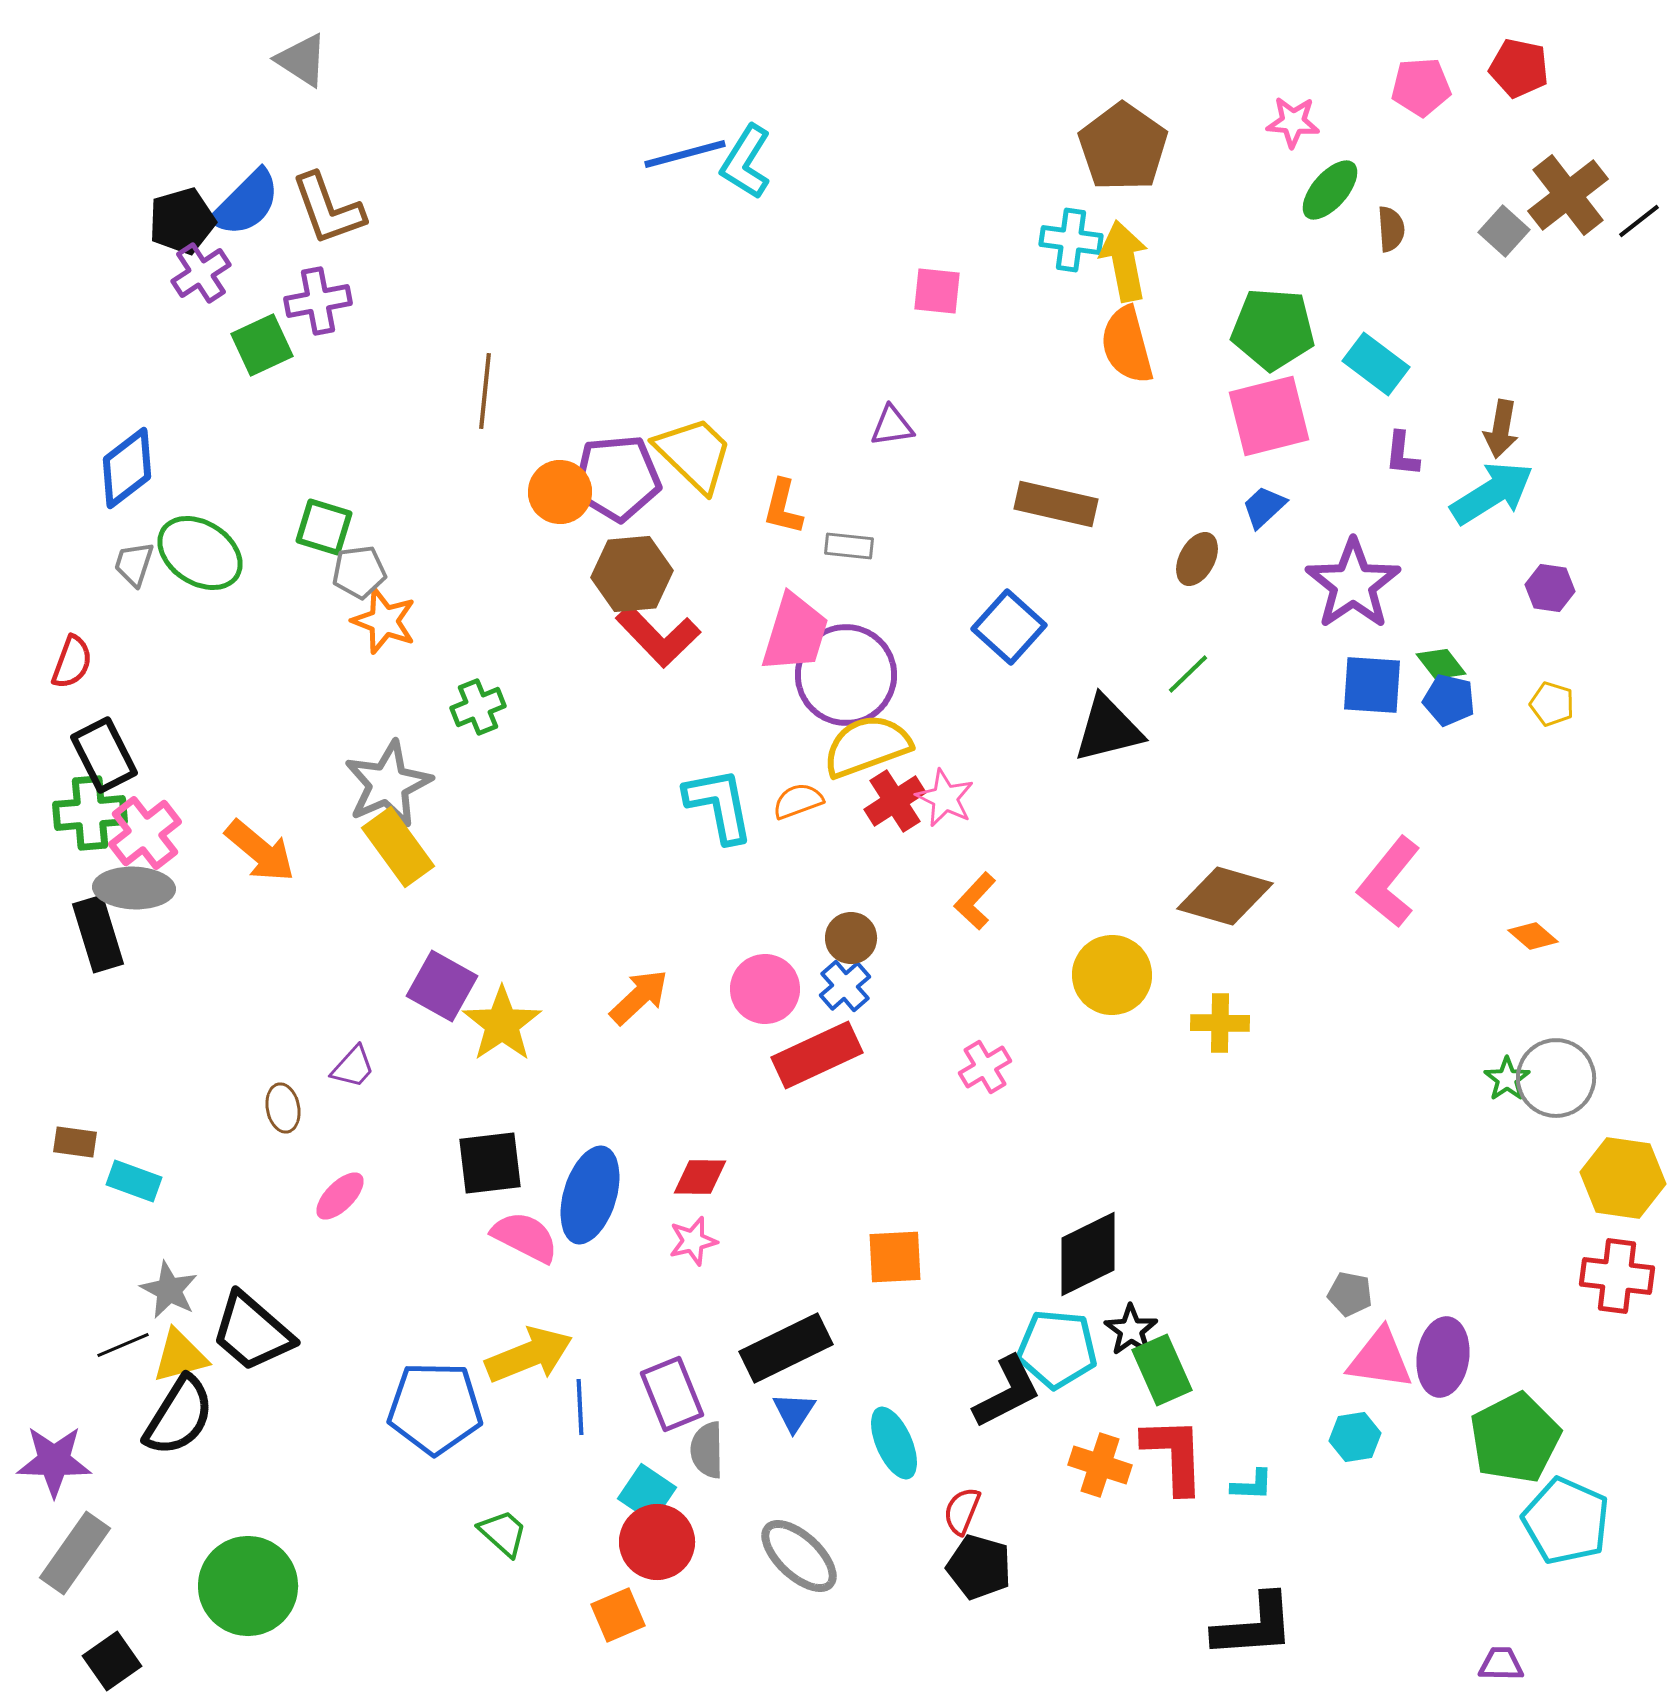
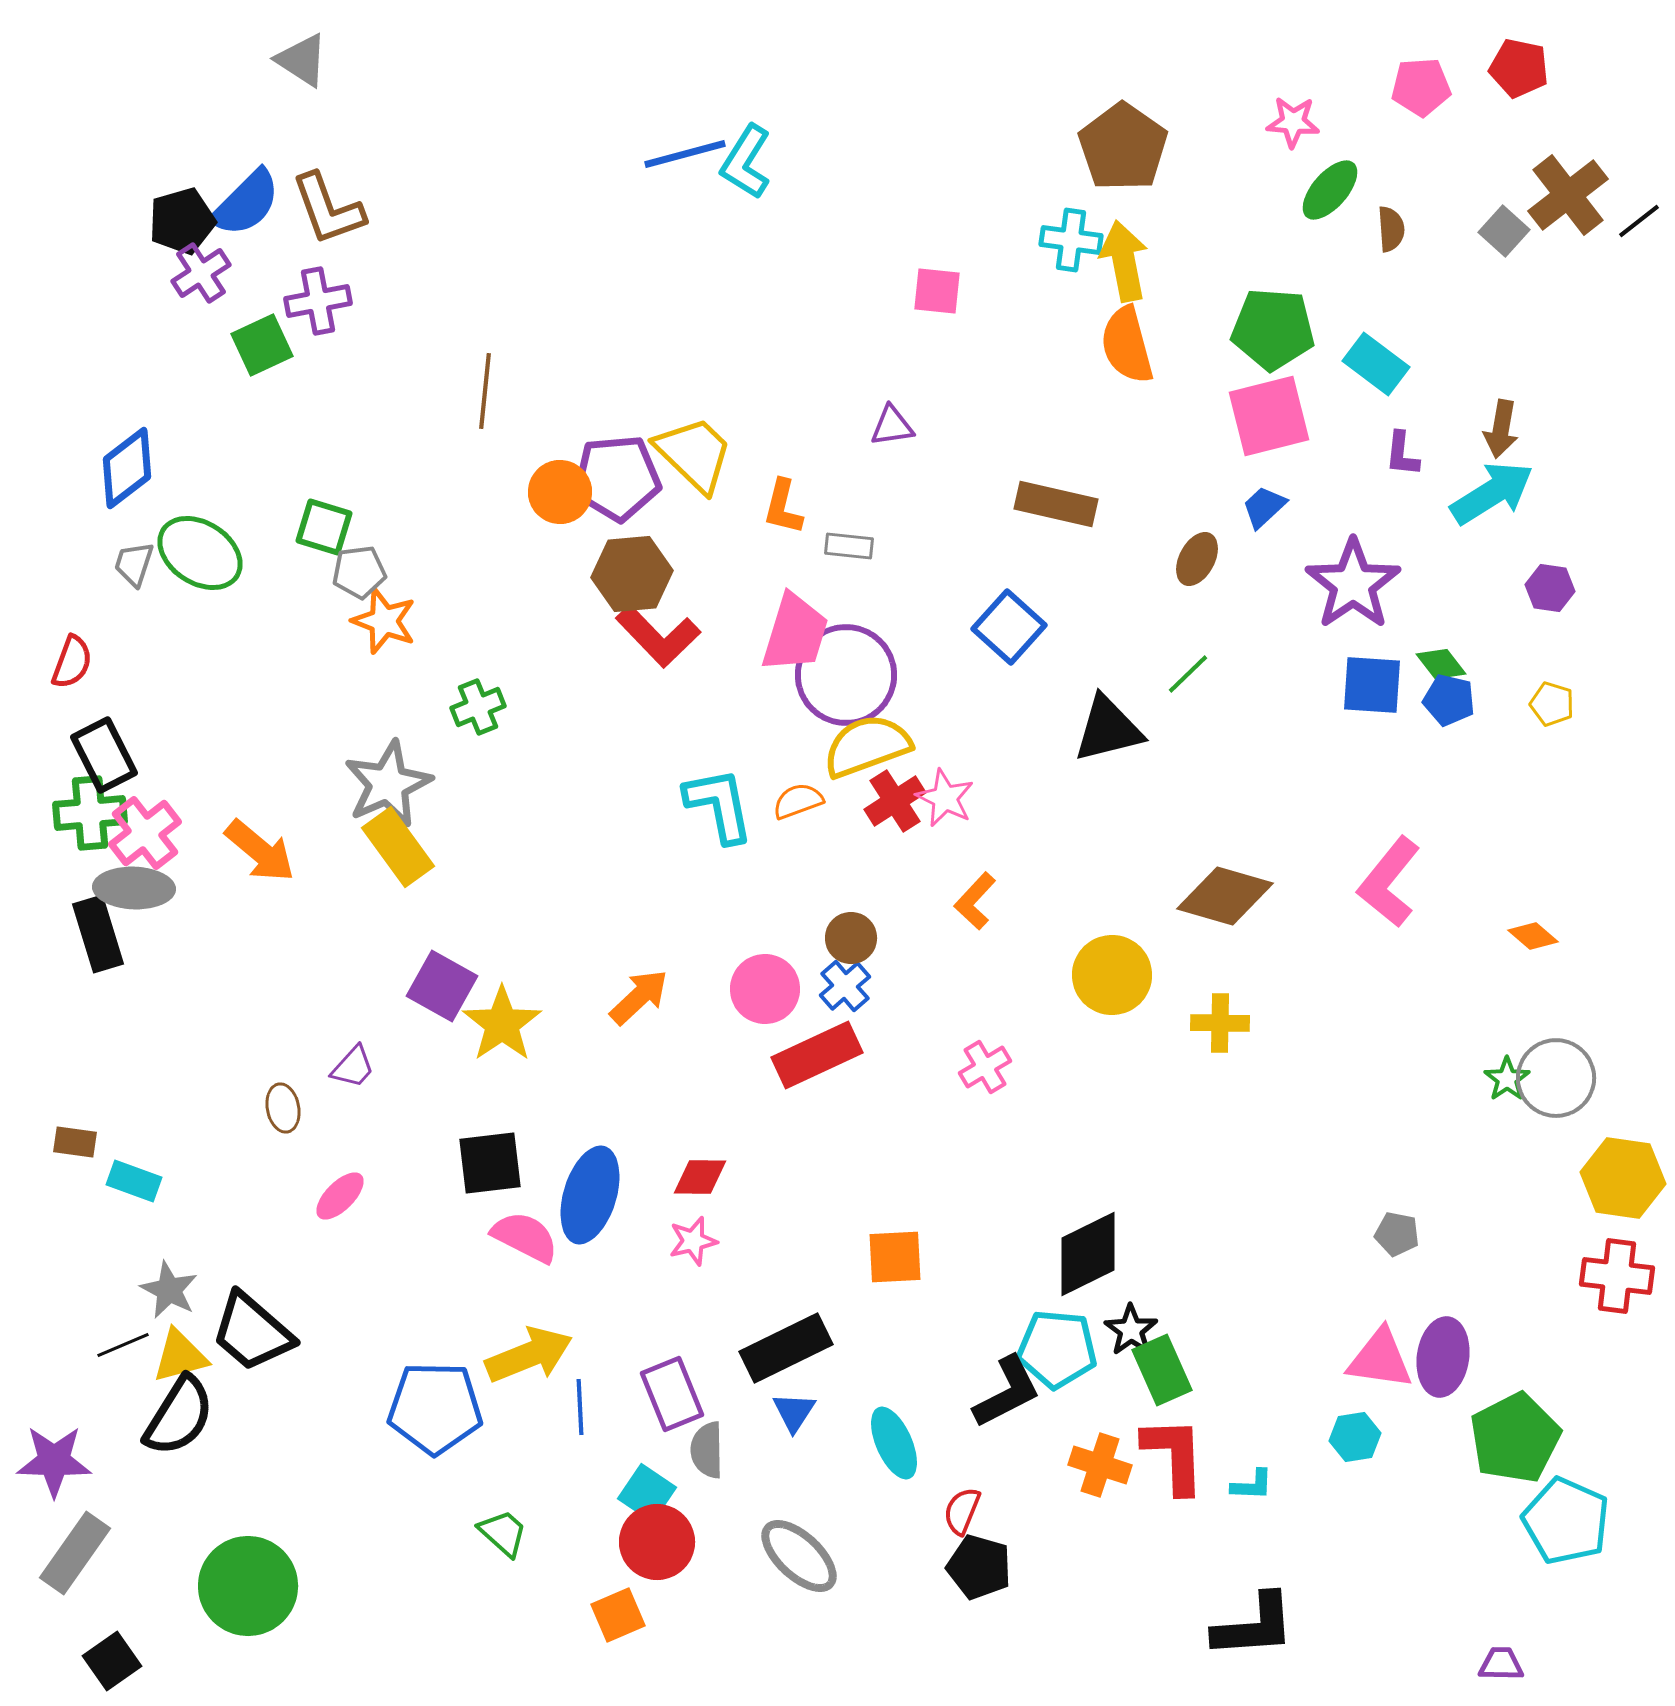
gray pentagon at (1350, 1294): moved 47 px right, 60 px up
